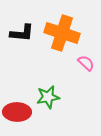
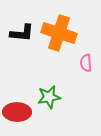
orange cross: moved 3 px left
pink semicircle: rotated 138 degrees counterclockwise
green star: moved 1 px right
